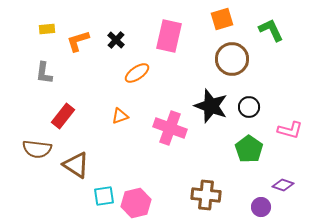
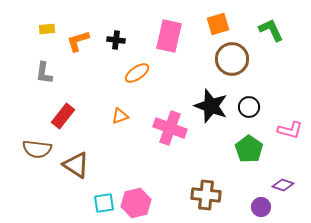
orange square: moved 4 px left, 5 px down
black cross: rotated 36 degrees counterclockwise
cyan square: moved 7 px down
